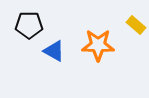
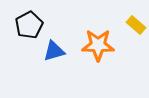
black pentagon: rotated 28 degrees counterclockwise
blue triangle: rotated 45 degrees counterclockwise
